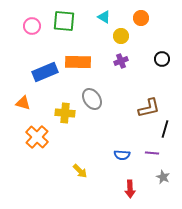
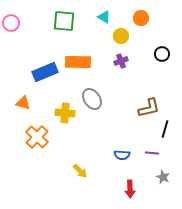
pink circle: moved 21 px left, 3 px up
black circle: moved 5 px up
